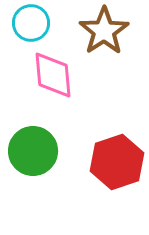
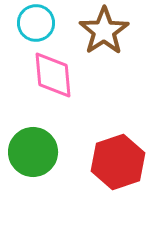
cyan circle: moved 5 px right
green circle: moved 1 px down
red hexagon: moved 1 px right
